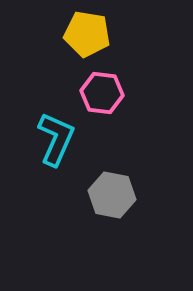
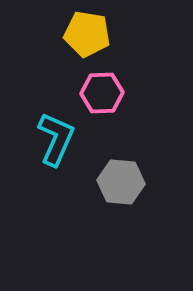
pink hexagon: rotated 9 degrees counterclockwise
gray hexagon: moved 9 px right, 13 px up; rotated 6 degrees counterclockwise
